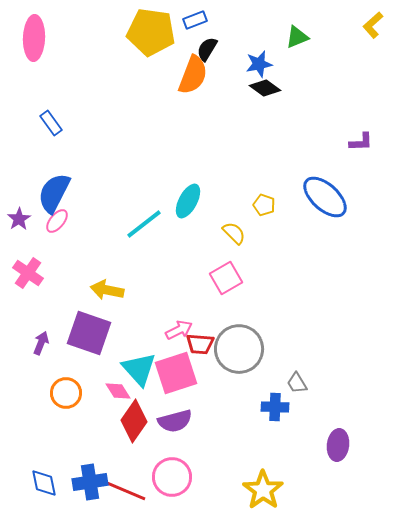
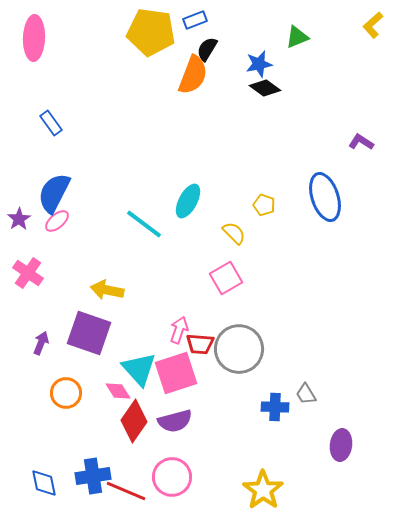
purple L-shape at (361, 142): rotated 145 degrees counterclockwise
blue ellipse at (325, 197): rotated 30 degrees clockwise
pink ellipse at (57, 221): rotated 10 degrees clockwise
cyan line at (144, 224): rotated 75 degrees clockwise
pink arrow at (179, 330): rotated 44 degrees counterclockwise
gray trapezoid at (297, 383): moved 9 px right, 11 px down
purple ellipse at (338, 445): moved 3 px right
blue cross at (90, 482): moved 3 px right, 6 px up
